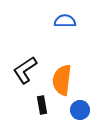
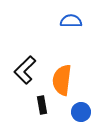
blue semicircle: moved 6 px right
black L-shape: rotated 12 degrees counterclockwise
blue circle: moved 1 px right, 2 px down
